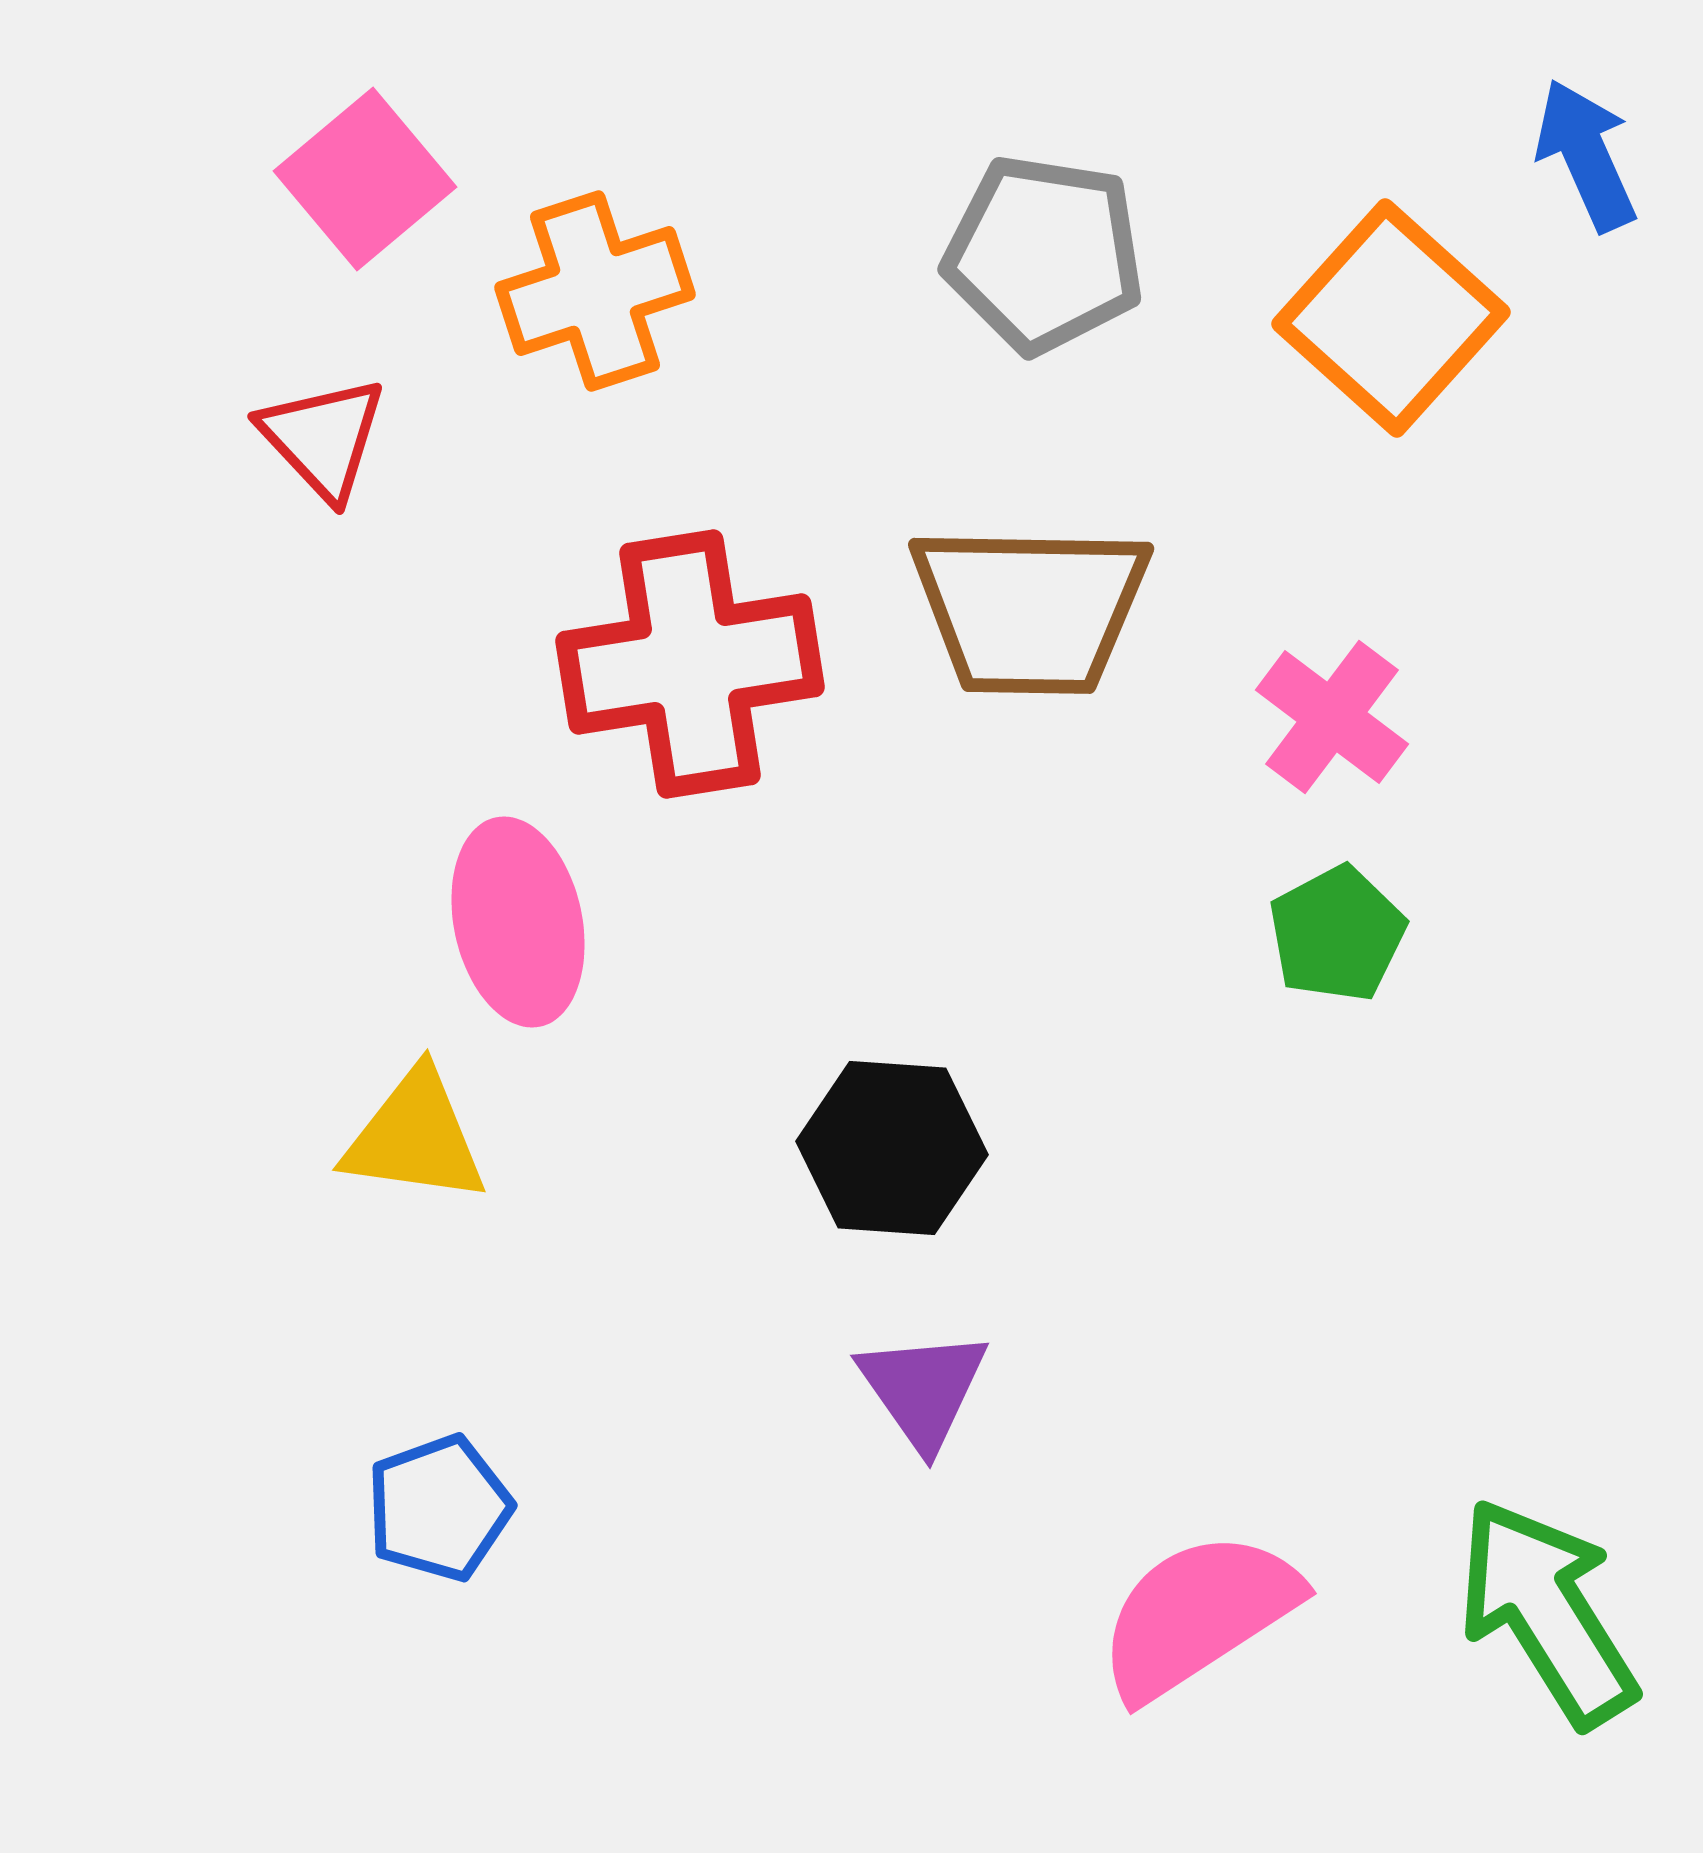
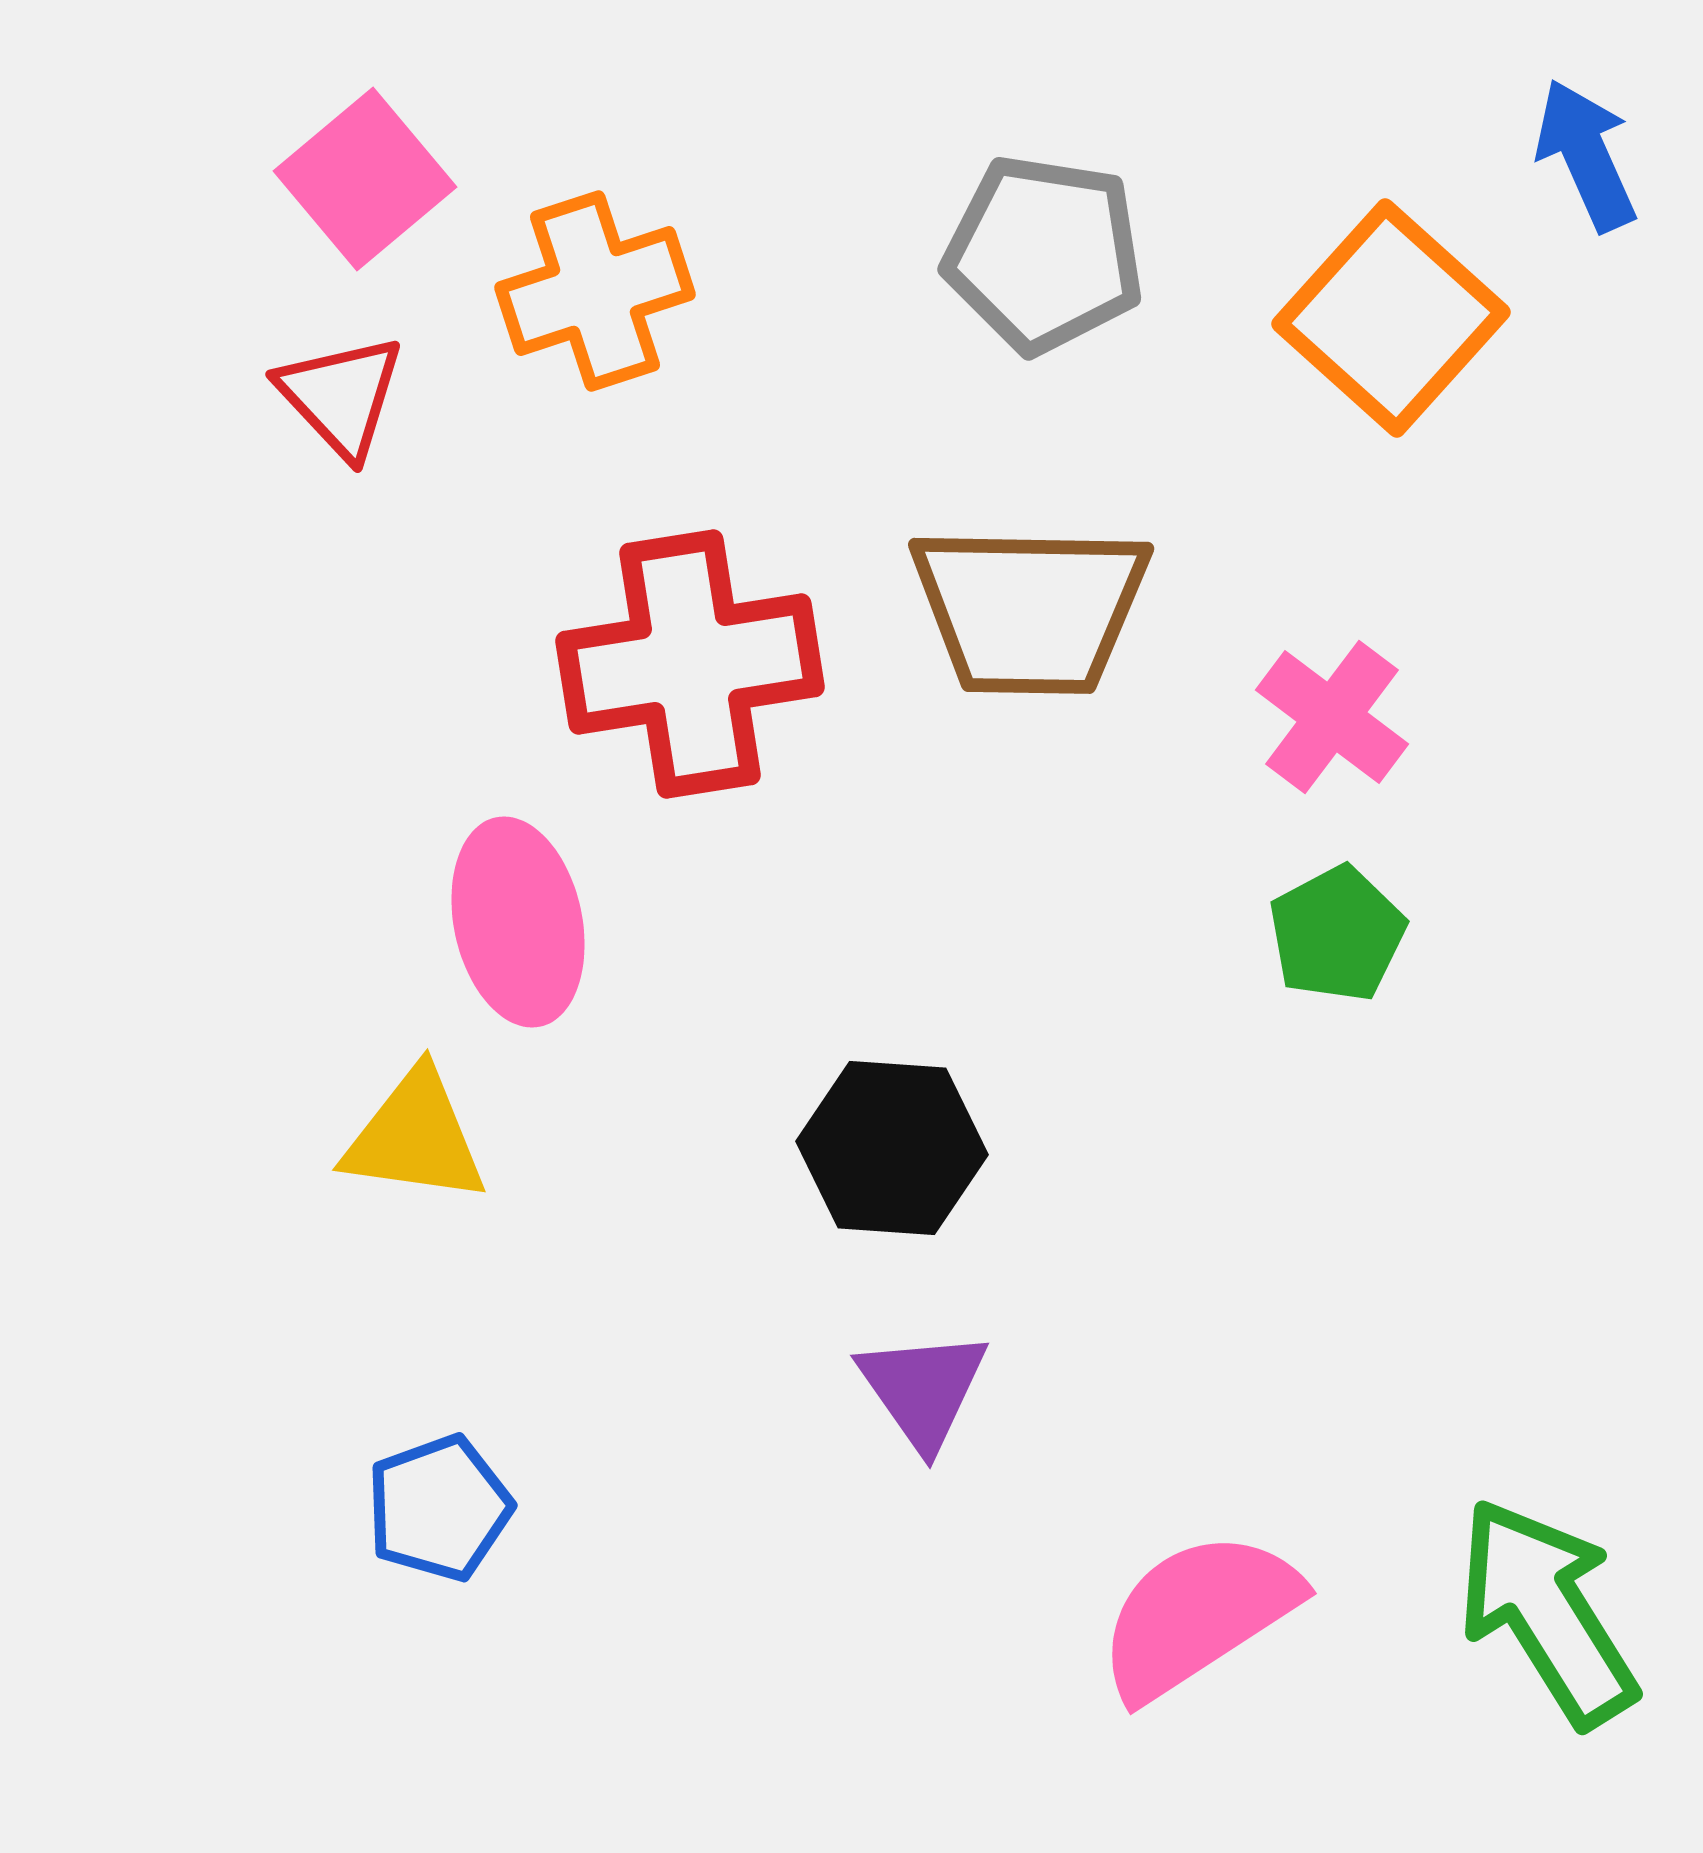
red triangle: moved 18 px right, 42 px up
